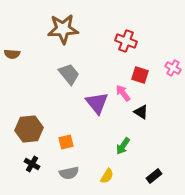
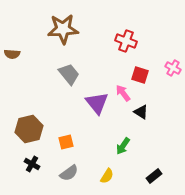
brown hexagon: rotated 8 degrees counterclockwise
gray semicircle: rotated 24 degrees counterclockwise
